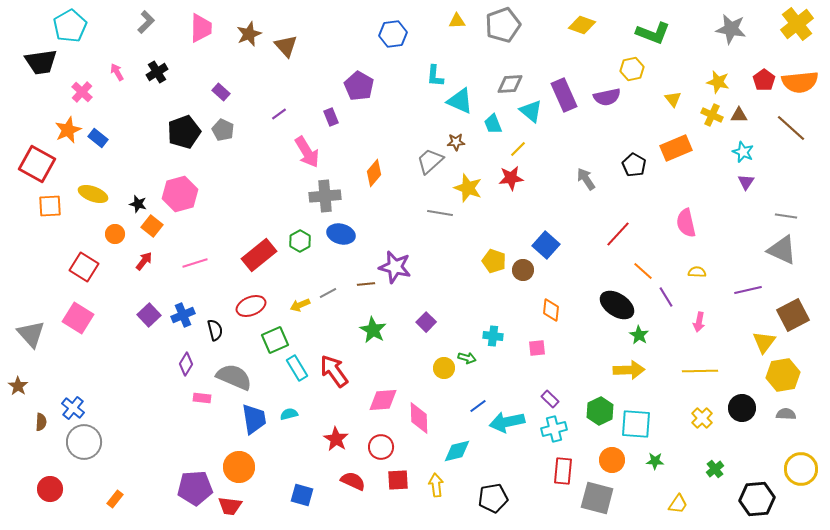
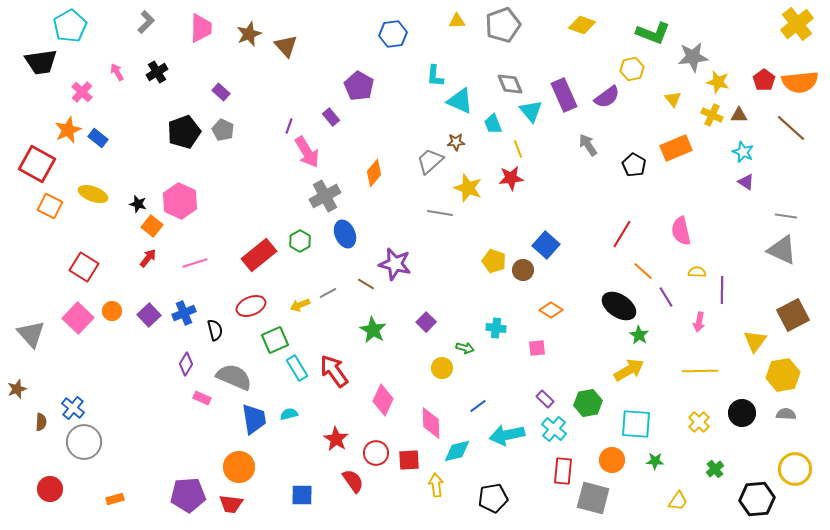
gray star at (731, 29): moved 38 px left, 28 px down; rotated 16 degrees counterclockwise
gray diamond at (510, 84): rotated 72 degrees clockwise
purple semicircle at (607, 97): rotated 24 degrees counterclockwise
cyan triangle at (531, 111): rotated 10 degrees clockwise
purple line at (279, 114): moved 10 px right, 12 px down; rotated 35 degrees counterclockwise
purple rectangle at (331, 117): rotated 18 degrees counterclockwise
yellow line at (518, 149): rotated 66 degrees counterclockwise
gray arrow at (586, 179): moved 2 px right, 34 px up
purple triangle at (746, 182): rotated 30 degrees counterclockwise
pink hexagon at (180, 194): moved 7 px down; rotated 20 degrees counterclockwise
gray cross at (325, 196): rotated 24 degrees counterclockwise
orange square at (50, 206): rotated 30 degrees clockwise
pink semicircle at (686, 223): moved 5 px left, 8 px down
orange circle at (115, 234): moved 3 px left, 77 px down
blue ellipse at (341, 234): moved 4 px right; rotated 52 degrees clockwise
red line at (618, 234): moved 4 px right; rotated 12 degrees counterclockwise
red arrow at (144, 261): moved 4 px right, 3 px up
purple star at (395, 267): moved 3 px up
brown line at (366, 284): rotated 36 degrees clockwise
purple line at (748, 290): moved 26 px left; rotated 76 degrees counterclockwise
black ellipse at (617, 305): moved 2 px right, 1 px down
orange diamond at (551, 310): rotated 65 degrees counterclockwise
blue cross at (183, 315): moved 1 px right, 2 px up
pink square at (78, 318): rotated 12 degrees clockwise
cyan cross at (493, 336): moved 3 px right, 8 px up
yellow triangle at (764, 342): moved 9 px left, 1 px up
green arrow at (467, 358): moved 2 px left, 10 px up
yellow circle at (444, 368): moved 2 px left
yellow arrow at (629, 370): rotated 28 degrees counterclockwise
brown star at (18, 386): moved 1 px left, 3 px down; rotated 18 degrees clockwise
pink rectangle at (202, 398): rotated 18 degrees clockwise
purple rectangle at (550, 399): moved 5 px left
pink diamond at (383, 400): rotated 60 degrees counterclockwise
black circle at (742, 408): moved 5 px down
green hexagon at (600, 411): moved 12 px left, 8 px up; rotated 16 degrees clockwise
pink diamond at (419, 418): moved 12 px right, 5 px down
yellow cross at (702, 418): moved 3 px left, 4 px down
cyan arrow at (507, 422): moved 13 px down
cyan cross at (554, 429): rotated 35 degrees counterclockwise
red circle at (381, 447): moved 5 px left, 6 px down
yellow circle at (801, 469): moved 6 px left
red square at (398, 480): moved 11 px right, 20 px up
red semicircle at (353, 481): rotated 30 degrees clockwise
purple pentagon at (195, 488): moved 7 px left, 7 px down
blue square at (302, 495): rotated 15 degrees counterclockwise
gray square at (597, 498): moved 4 px left
orange rectangle at (115, 499): rotated 36 degrees clockwise
yellow trapezoid at (678, 504): moved 3 px up
red trapezoid at (230, 506): moved 1 px right, 2 px up
